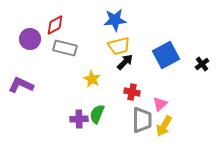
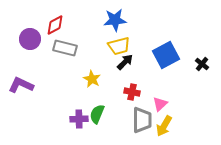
black cross: rotated 16 degrees counterclockwise
